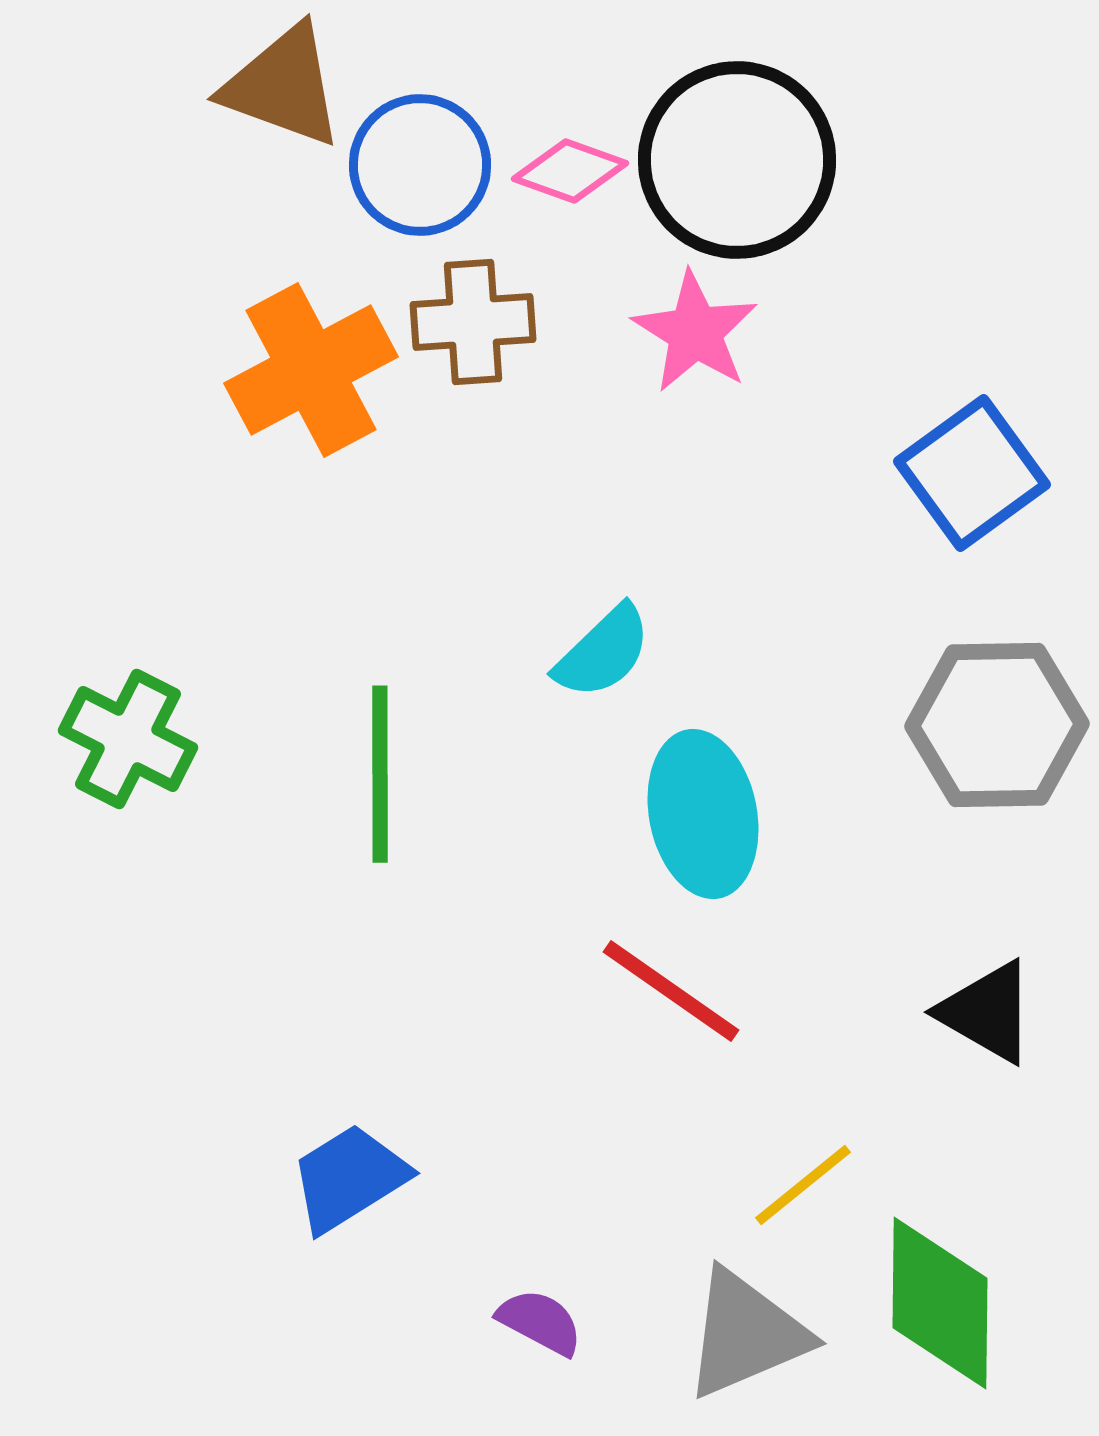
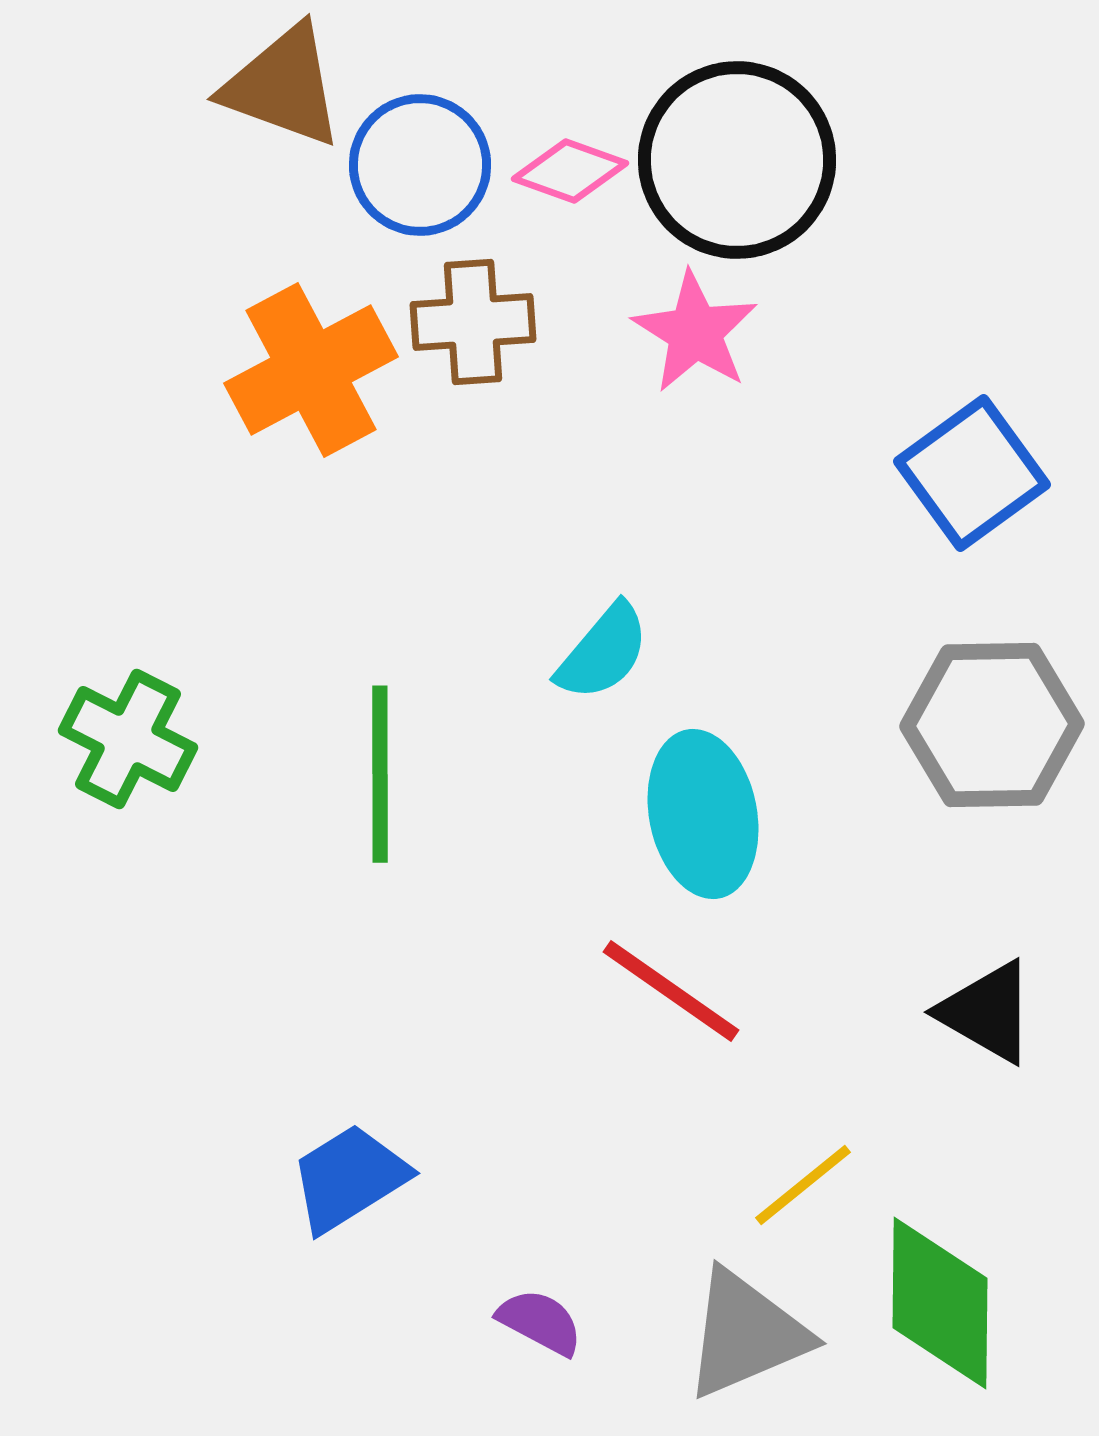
cyan semicircle: rotated 6 degrees counterclockwise
gray hexagon: moved 5 px left
